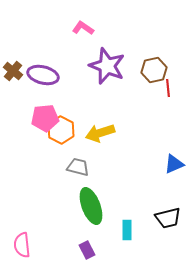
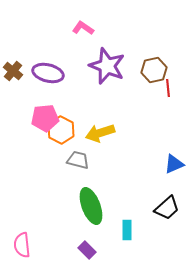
purple ellipse: moved 5 px right, 2 px up
gray trapezoid: moved 7 px up
black trapezoid: moved 1 px left, 10 px up; rotated 28 degrees counterclockwise
purple rectangle: rotated 18 degrees counterclockwise
